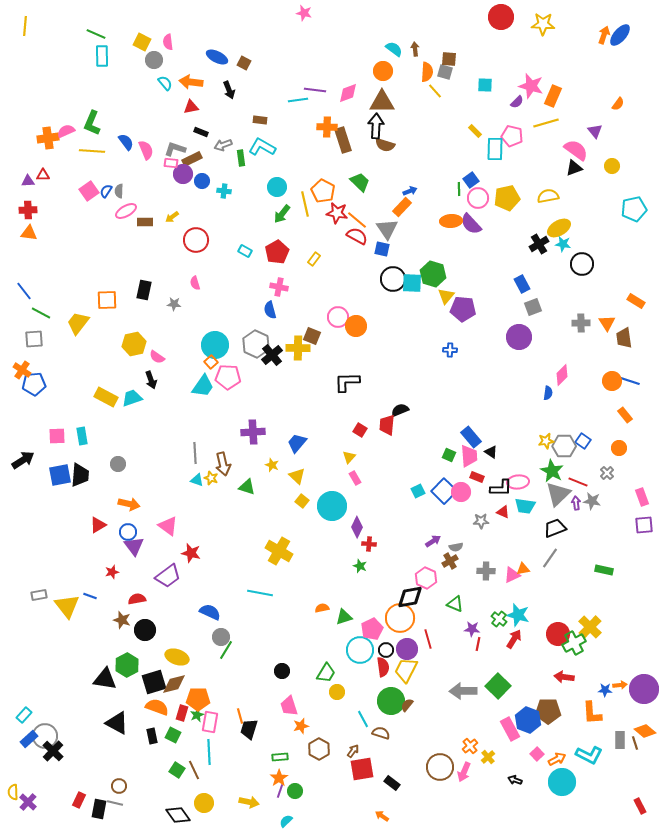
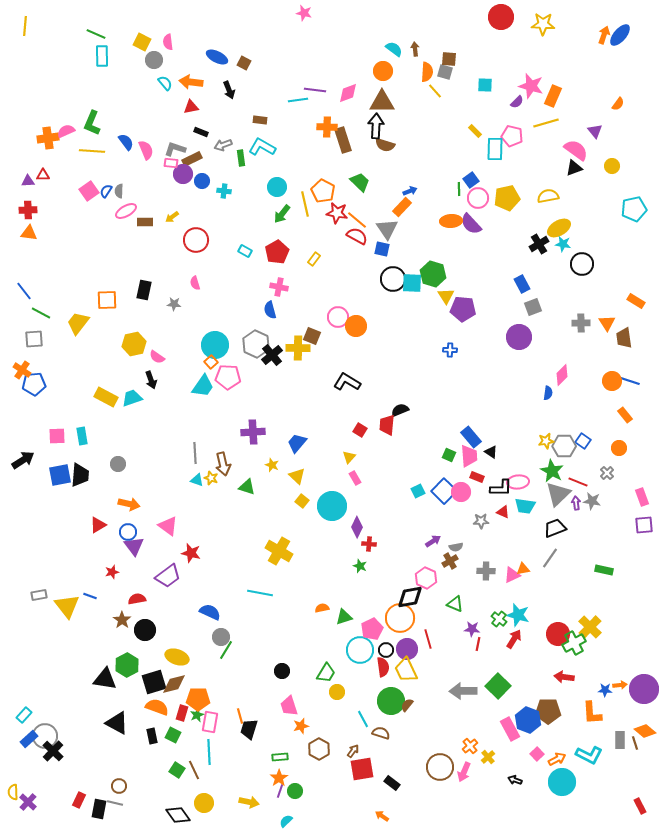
yellow triangle at (446, 296): rotated 12 degrees counterclockwise
black L-shape at (347, 382): rotated 32 degrees clockwise
brown star at (122, 620): rotated 18 degrees clockwise
yellow trapezoid at (406, 670): rotated 52 degrees counterclockwise
